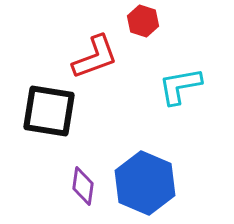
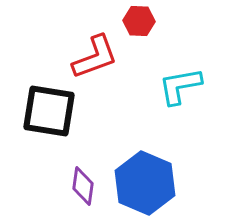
red hexagon: moved 4 px left; rotated 16 degrees counterclockwise
